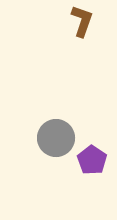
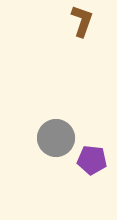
purple pentagon: rotated 28 degrees counterclockwise
